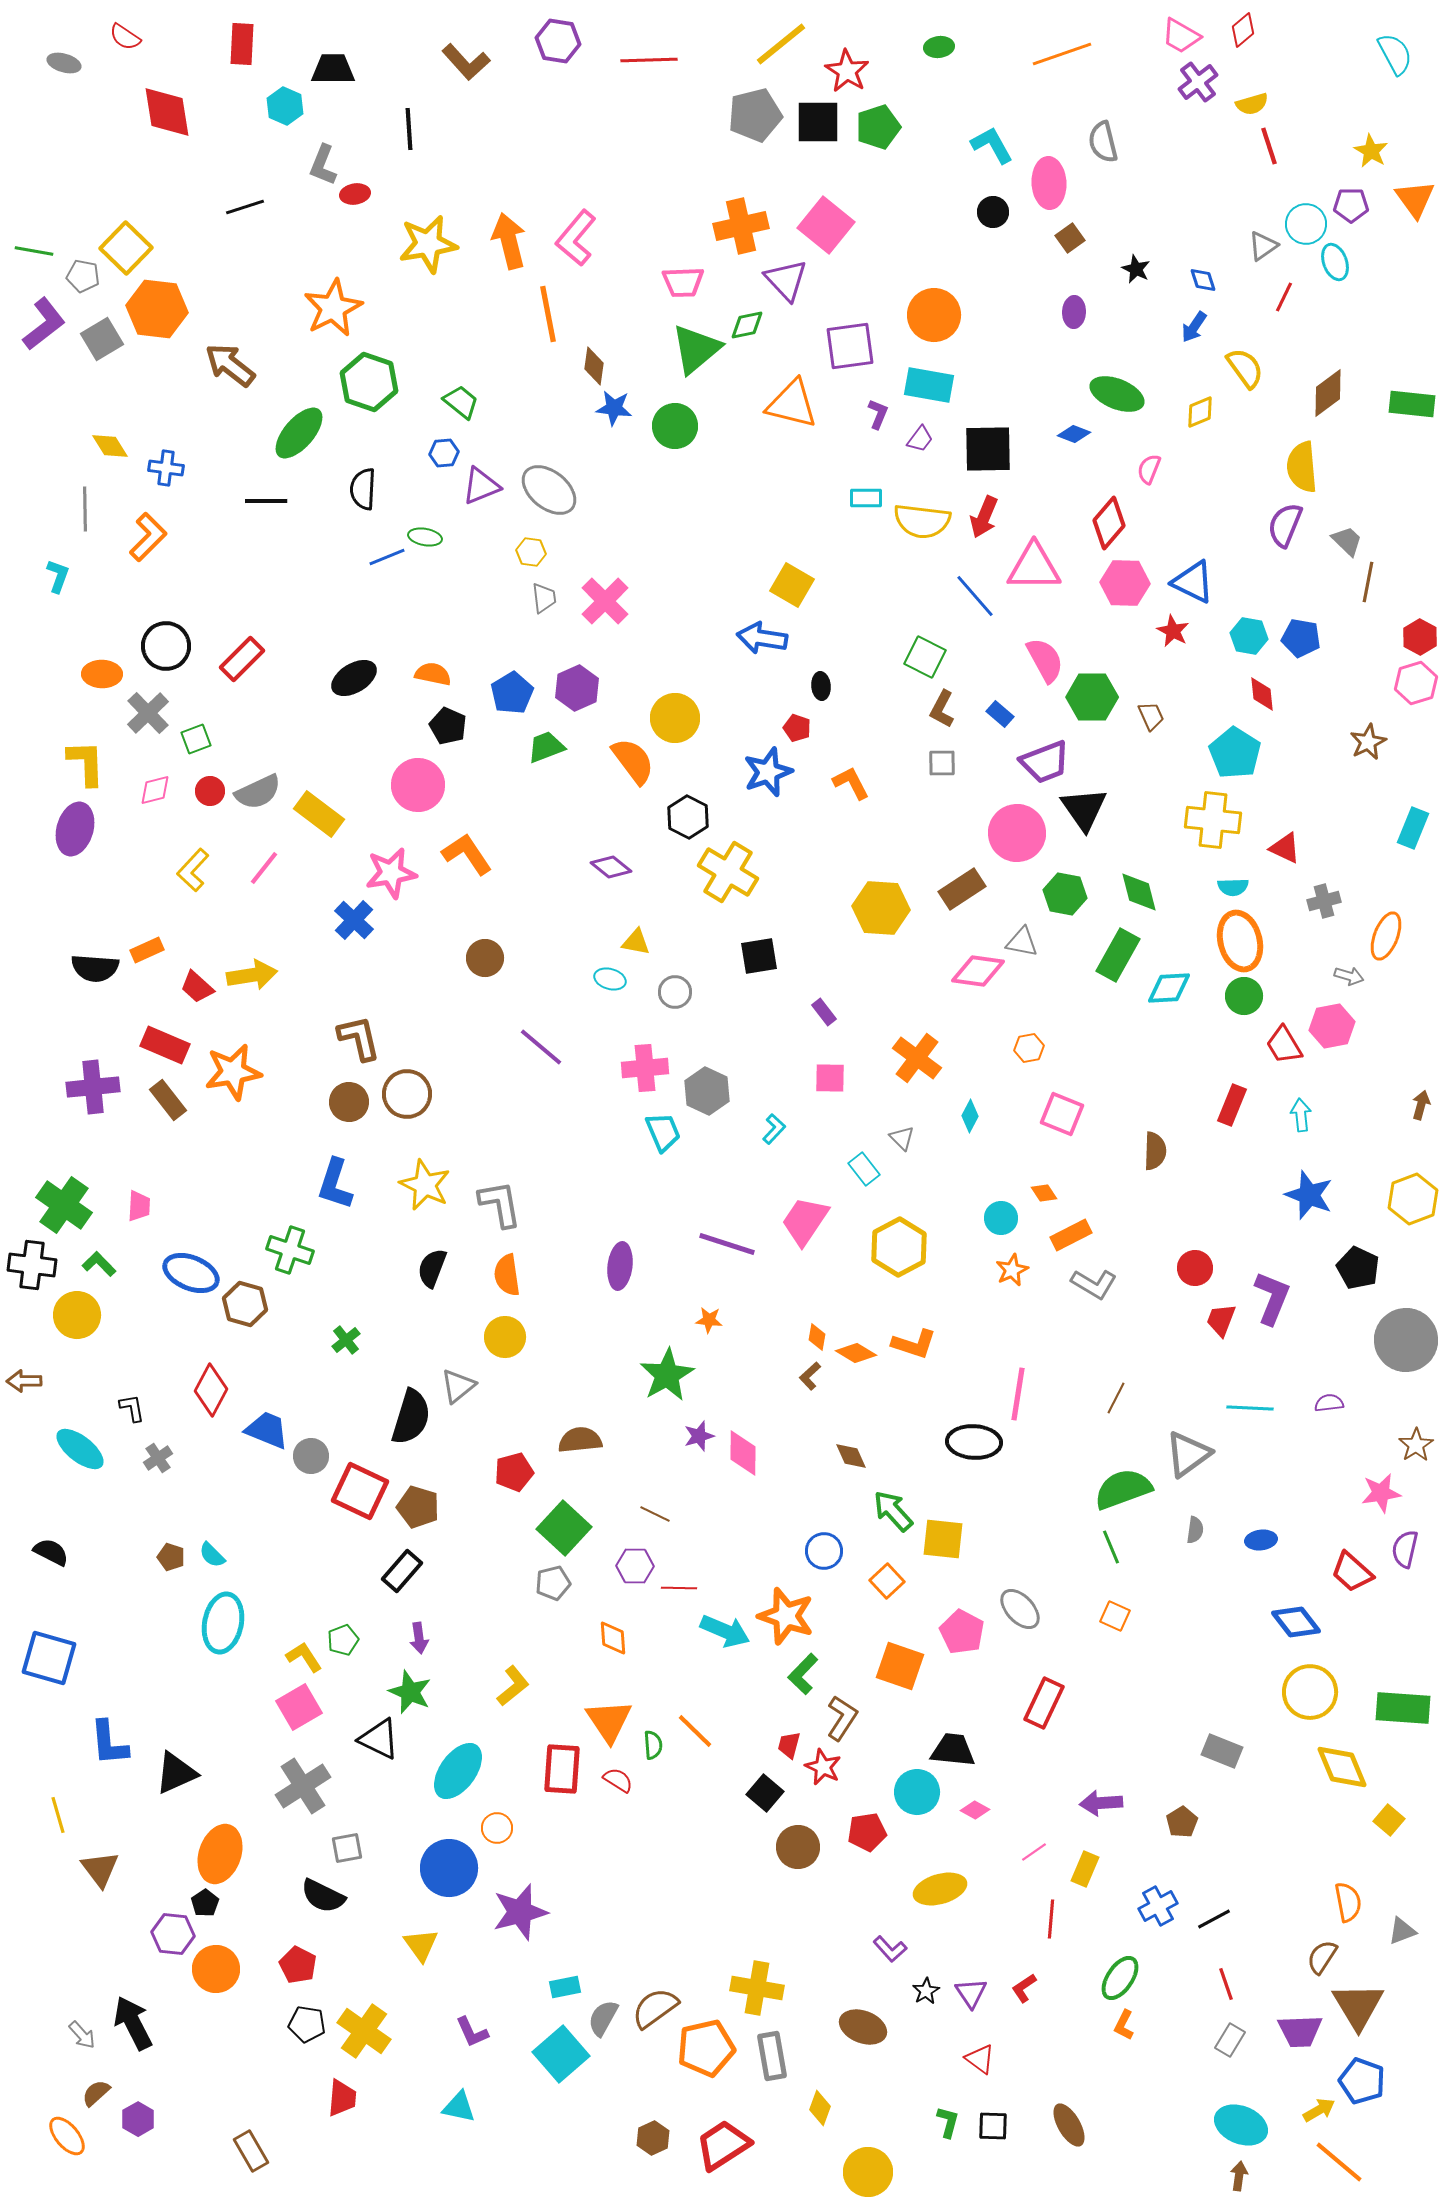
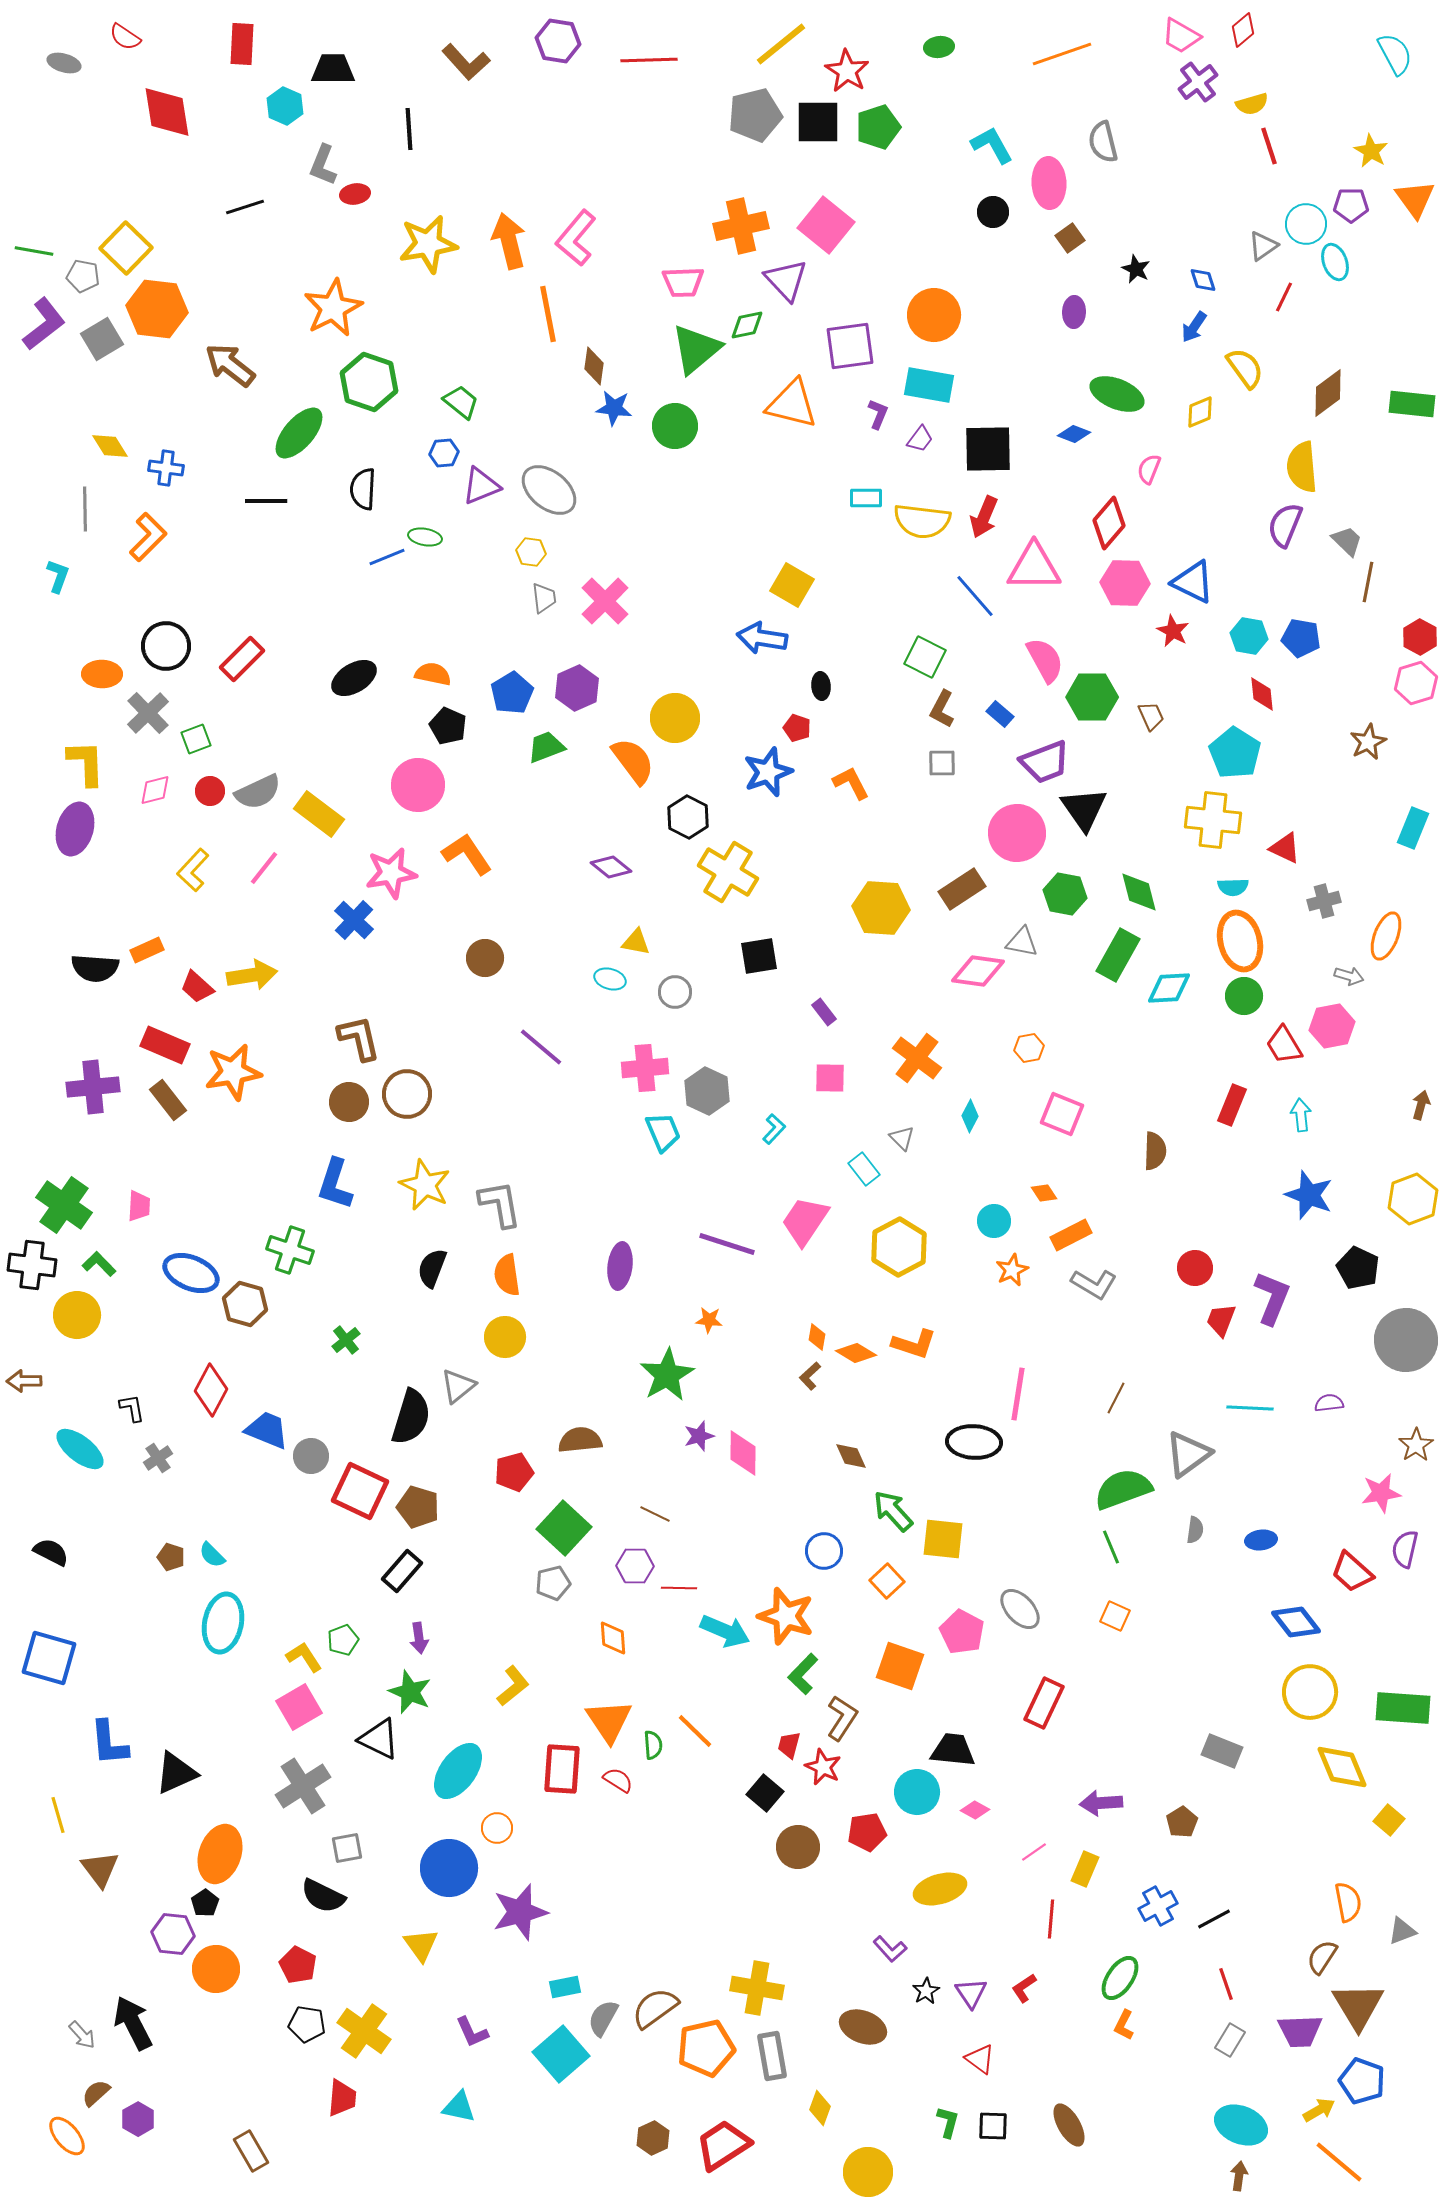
cyan circle at (1001, 1218): moved 7 px left, 3 px down
